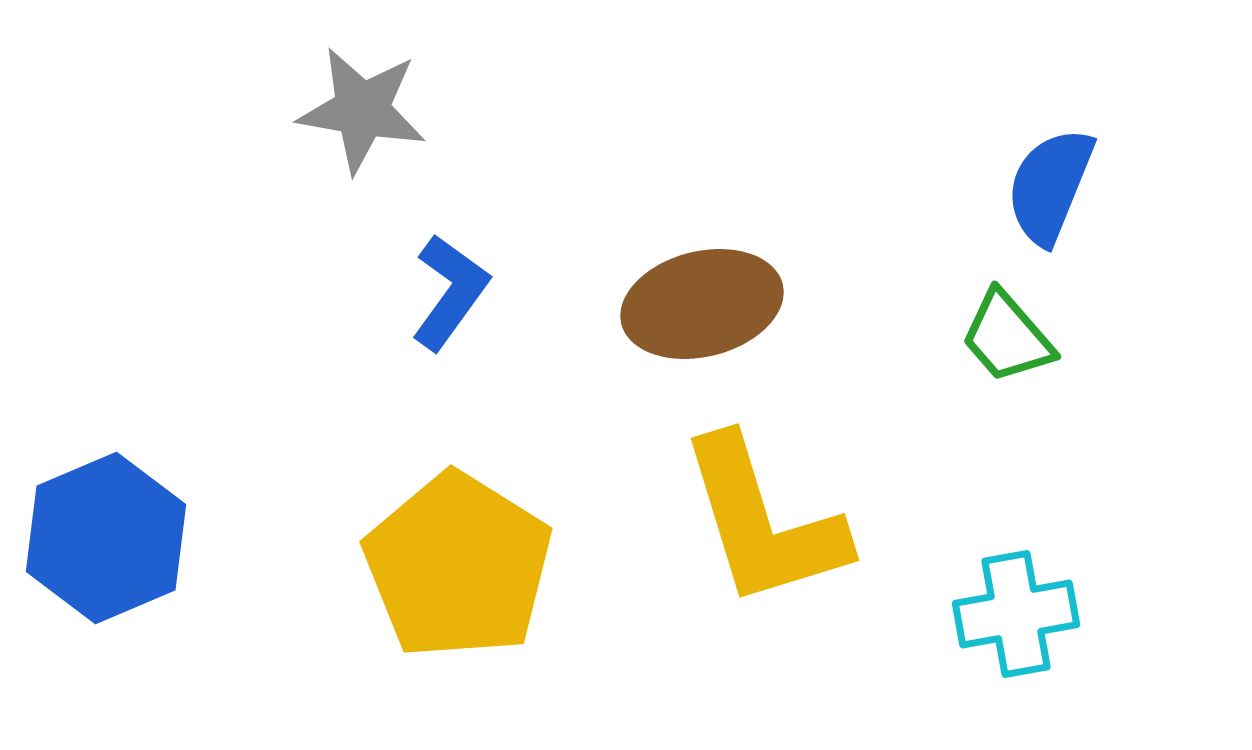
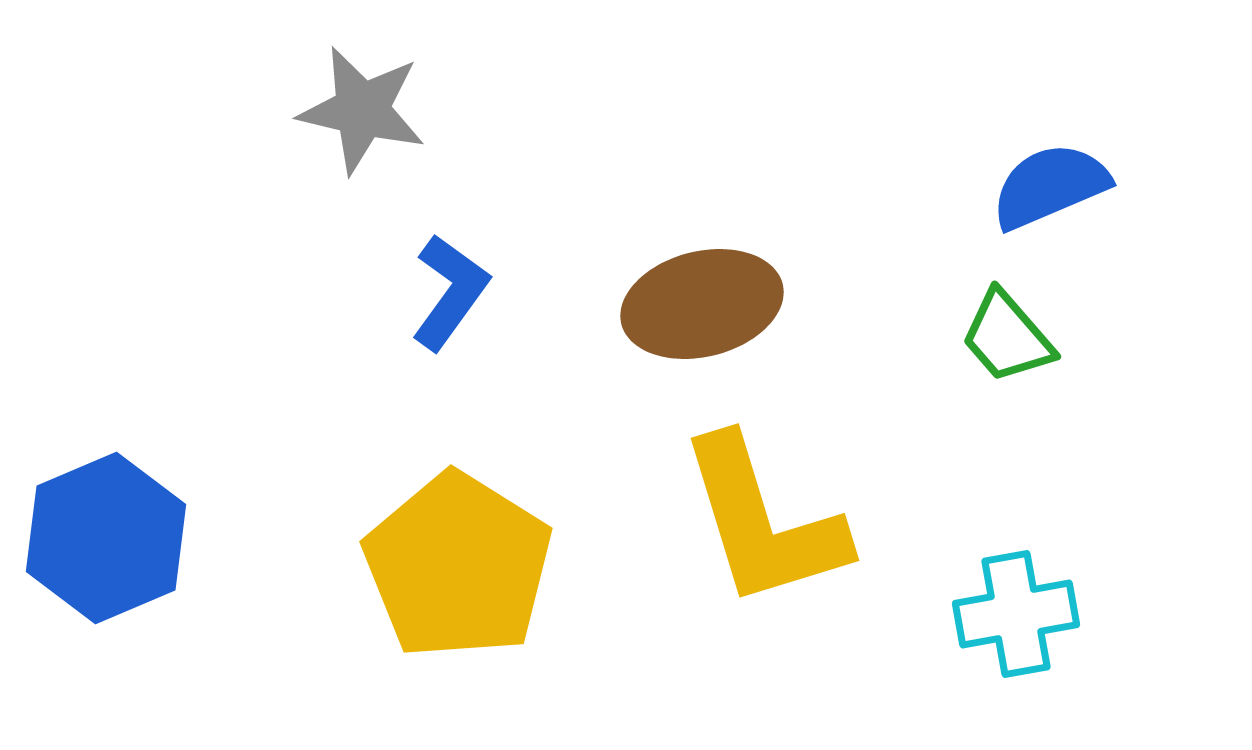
gray star: rotated 3 degrees clockwise
blue semicircle: rotated 45 degrees clockwise
